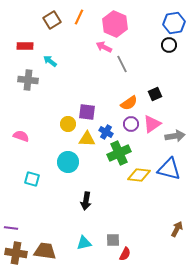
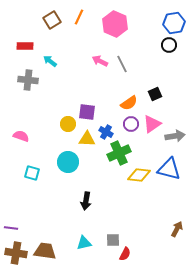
pink arrow: moved 4 px left, 14 px down
cyan square: moved 6 px up
